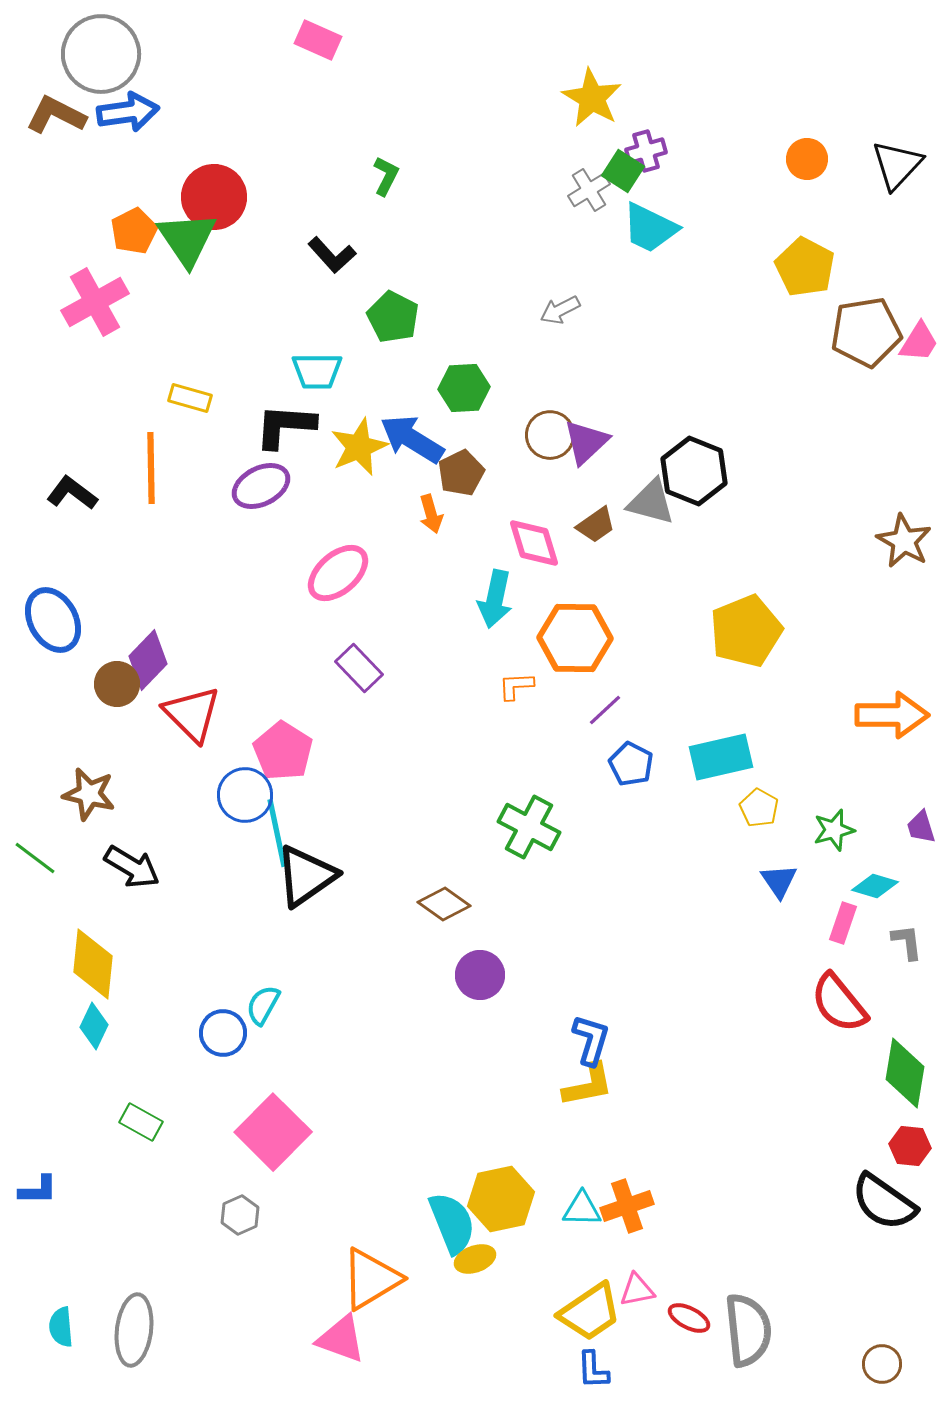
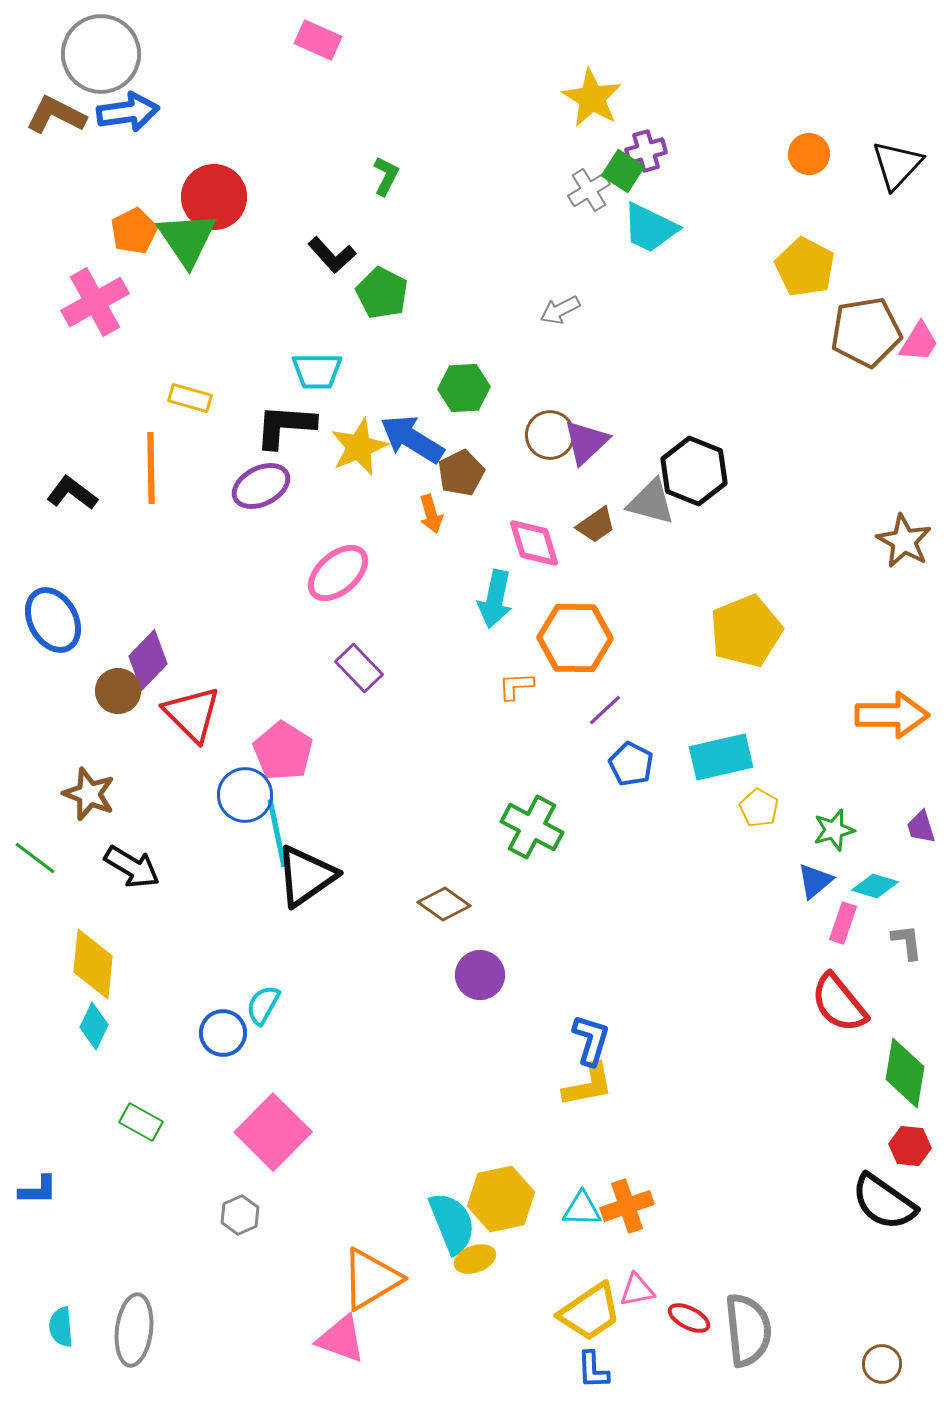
orange circle at (807, 159): moved 2 px right, 5 px up
green pentagon at (393, 317): moved 11 px left, 24 px up
brown circle at (117, 684): moved 1 px right, 7 px down
brown star at (89, 794): rotated 8 degrees clockwise
green cross at (529, 827): moved 3 px right
blue triangle at (779, 881): moved 36 px right; rotated 24 degrees clockwise
